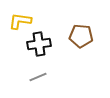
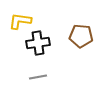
black cross: moved 1 px left, 1 px up
gray line: rotated 12 degrees clockwise
